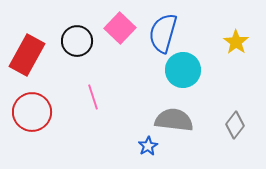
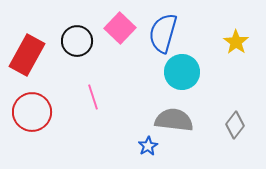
cyan circle: moved 1 px left, 2 px down
